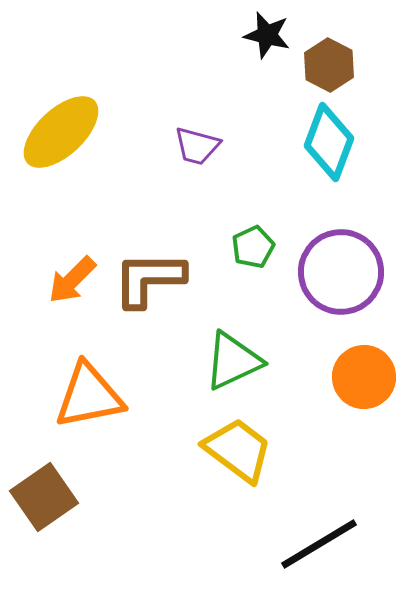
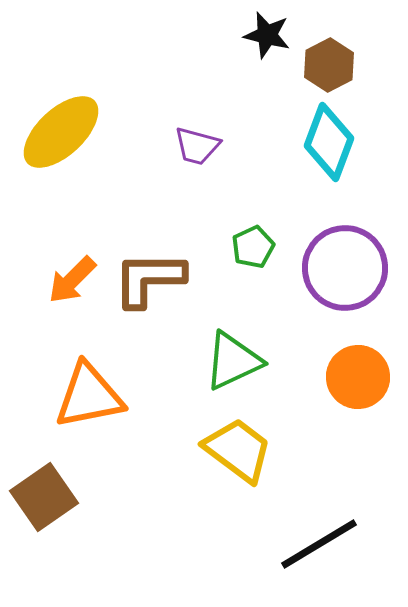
brown hexagon: rotated 6 degrees clockwise
purple circle: moved 4 px right, 4 px up
orange circle: moved 6 px left
